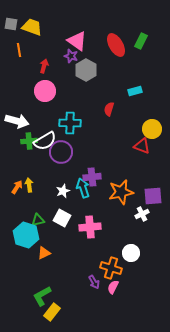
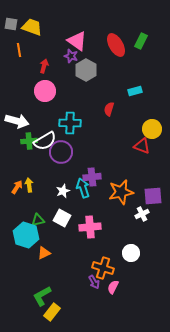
orange cross: moved 8 px left
